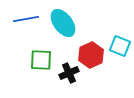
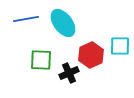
cyan square: rotated 20 degrees counterclockwise
